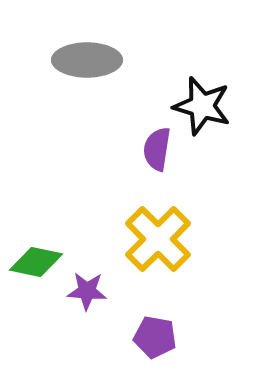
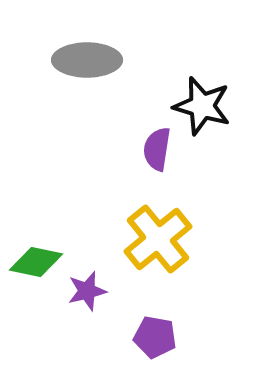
yellow cross: rotated 6 degrees clockwise
purple star: rotated 18 degrees counterclockwise
